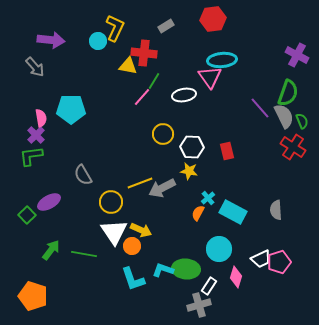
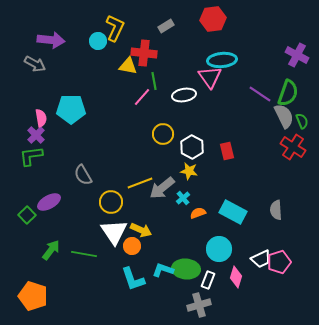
gray arrow at (35, 67): moved 3 px up; rotated 20 degrees counterclockwise
green line at (154, 81): rotated 42 degrees counterclockwise
purple line at (260, 108): moved 14 px up; rotated 15 degrees counterclockwise
white hexagon at (192, 147): rotated 25 degrees clockwise
gray arrow at (162, 188): rotated 12 degrees counterclockwise
cyan cross at (208, 198): moved 25 px left
orange semicircle at (198, 213): rotated 42 degrees clockwise
white rectangle at (209, 286): moved 1 px left, 6 px up; rotated 12 degrees counterclockwise
